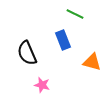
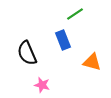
green line: rotated 60 degrees counterclockwise
